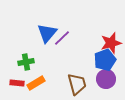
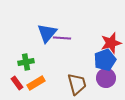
purple line: rotated 48 degrees clockwise
purple circle: moved 1 px up
red rectangle: rotated 48 degrees clockwise
